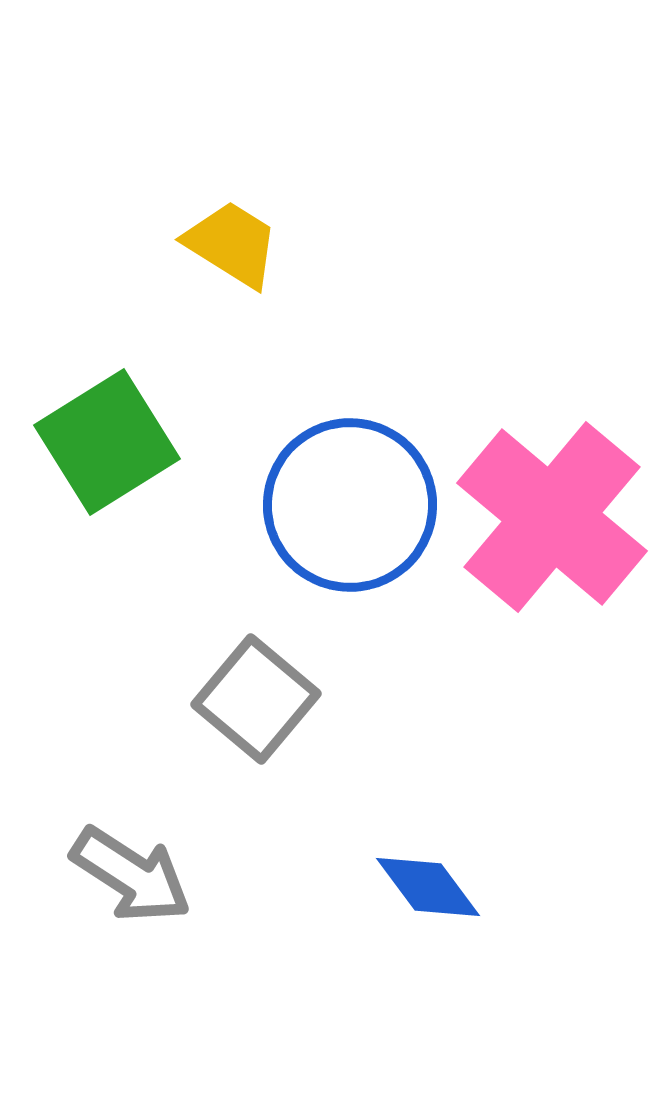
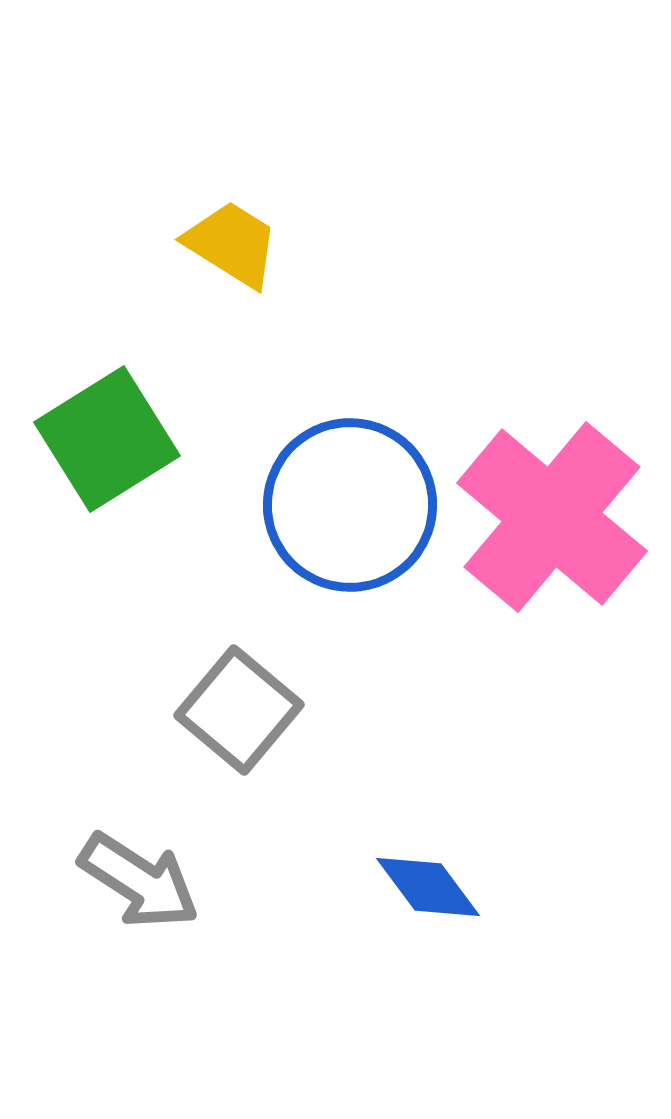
green square: moved 3 px up
gray square: moved 17 px left, 11 px down
gray arrow: moved 8 px right, 6 px down
